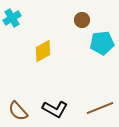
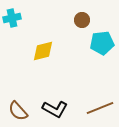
cyan cross: rotated 18 degrees clockwise
yellow diamond: rotated 15 degrees clockwise
